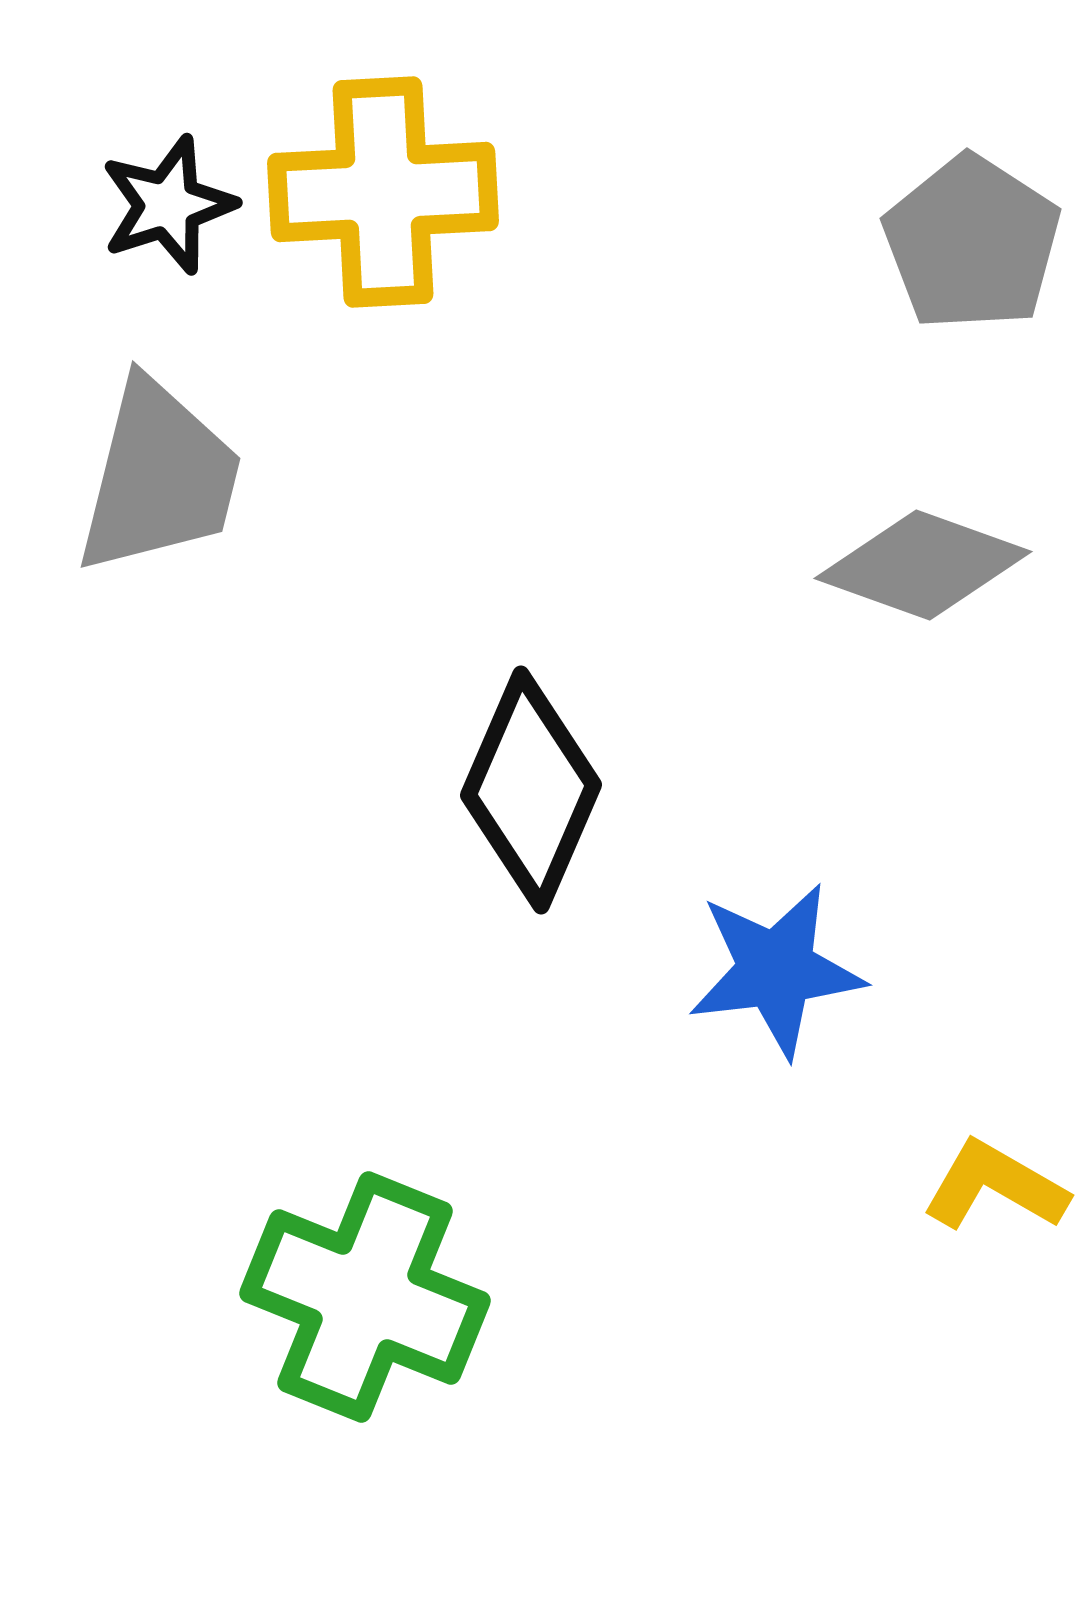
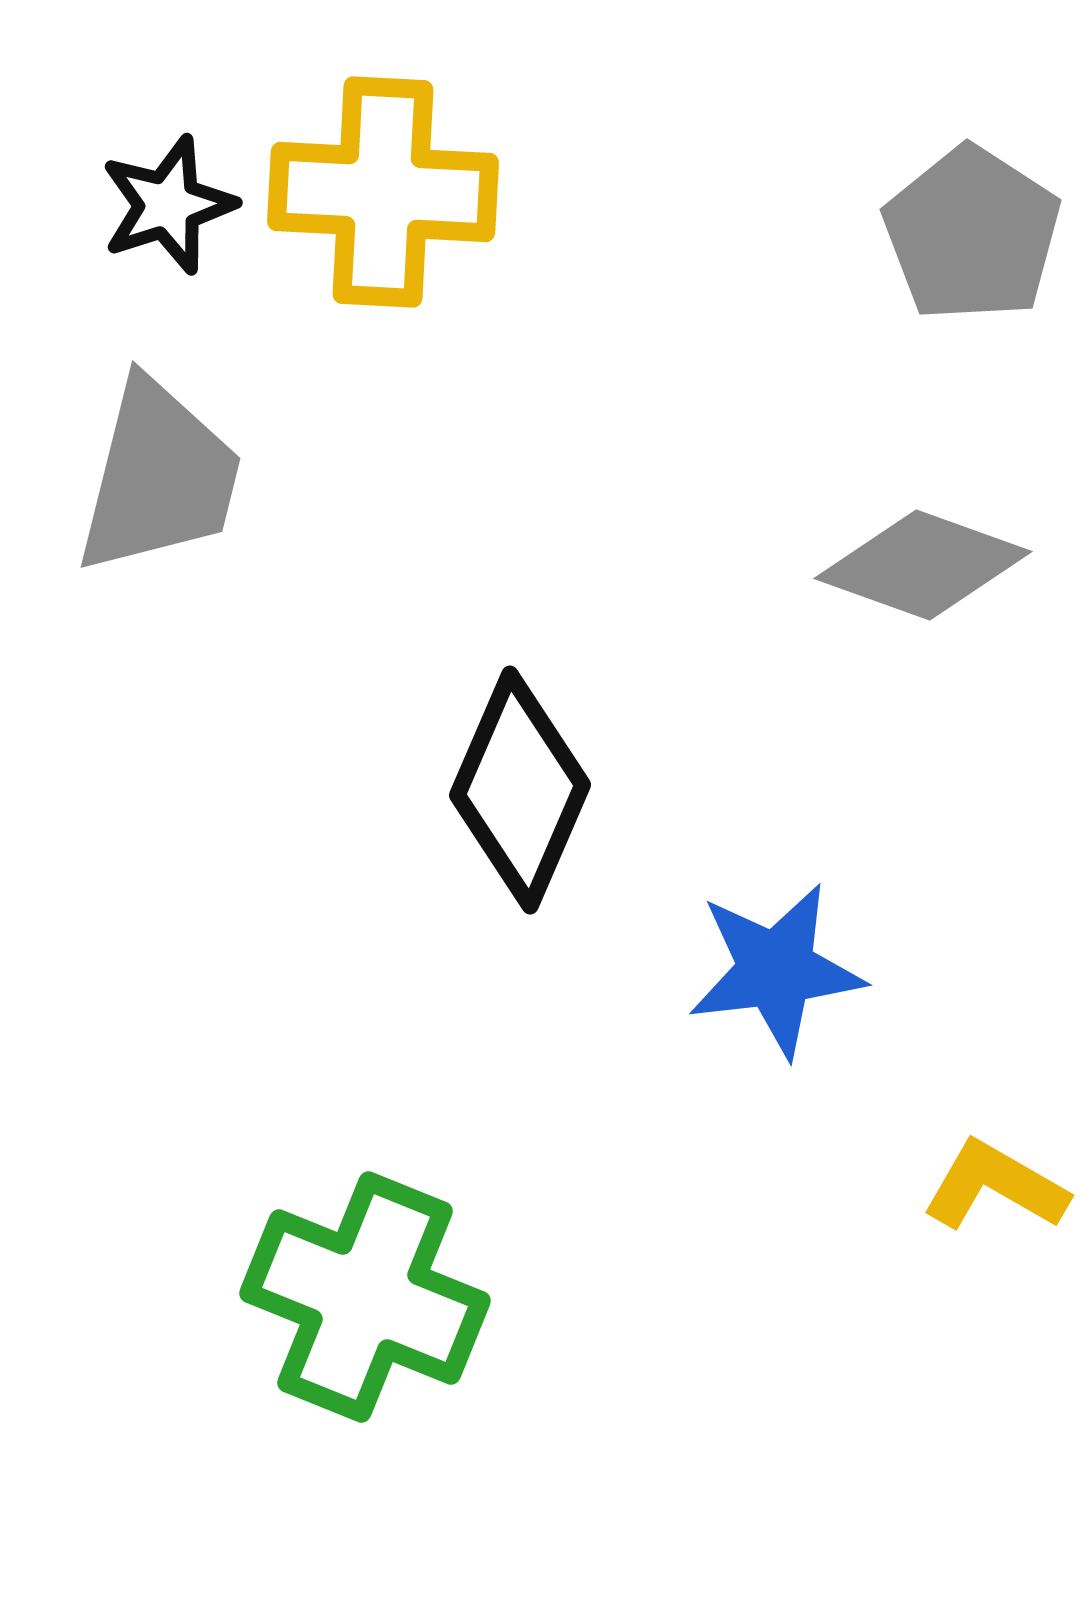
yellow cross: rotated 6 degrees clockwise
gray pentagon: moved 9 px up
black diamond: moved 11 px left
